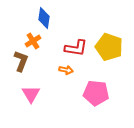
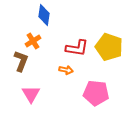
blue diamond: moved 3 px up
red L-shape: moved 1 px right
